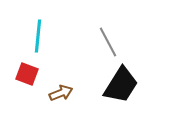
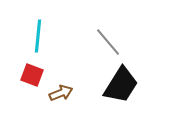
gray line: rotated 12 degrees counterclockwise
red square: moved 5 px right, 1 px down
